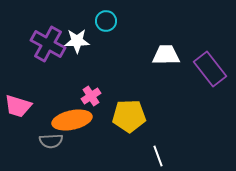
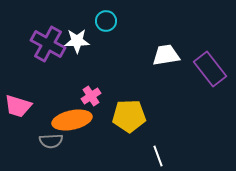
white trapezoid: rotated 8 degrees counterclockwise
